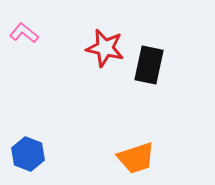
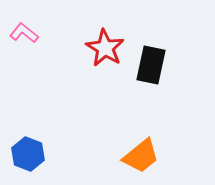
red star: rotated 18 degrees clockwise
black rectangle: moved 2 px right
orange trapezoid: moved 5 px right, 2 px up; rotated 21 degrees counterclockwise
